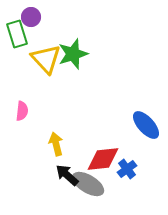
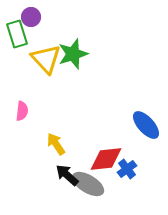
yellow arrow: rotated 20 degrees counterclockwise
red diamond: moved 3 px right
